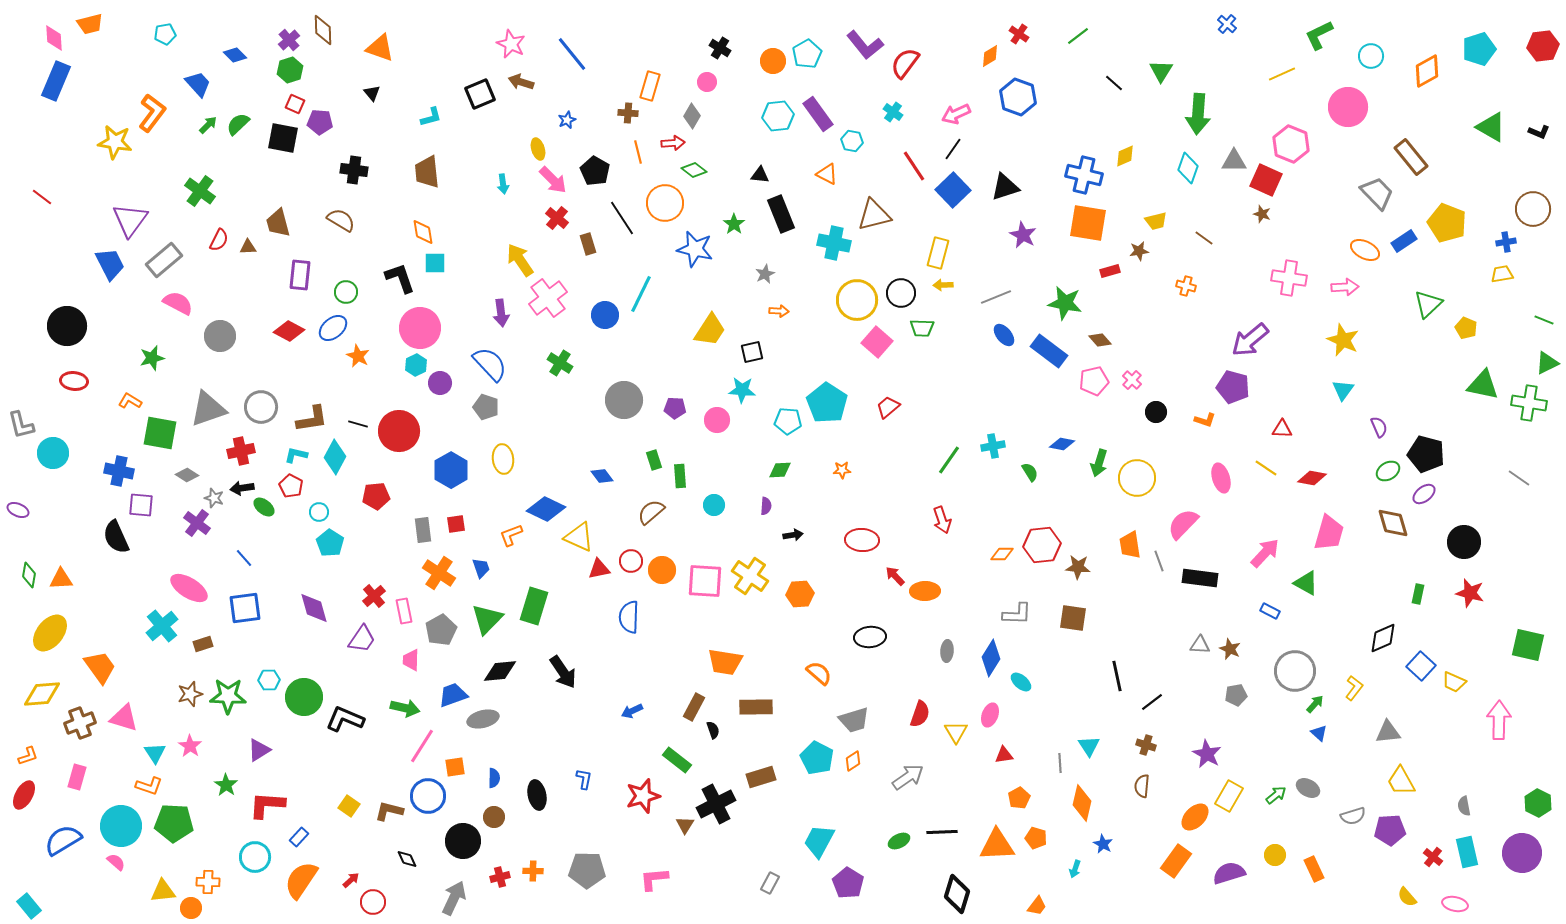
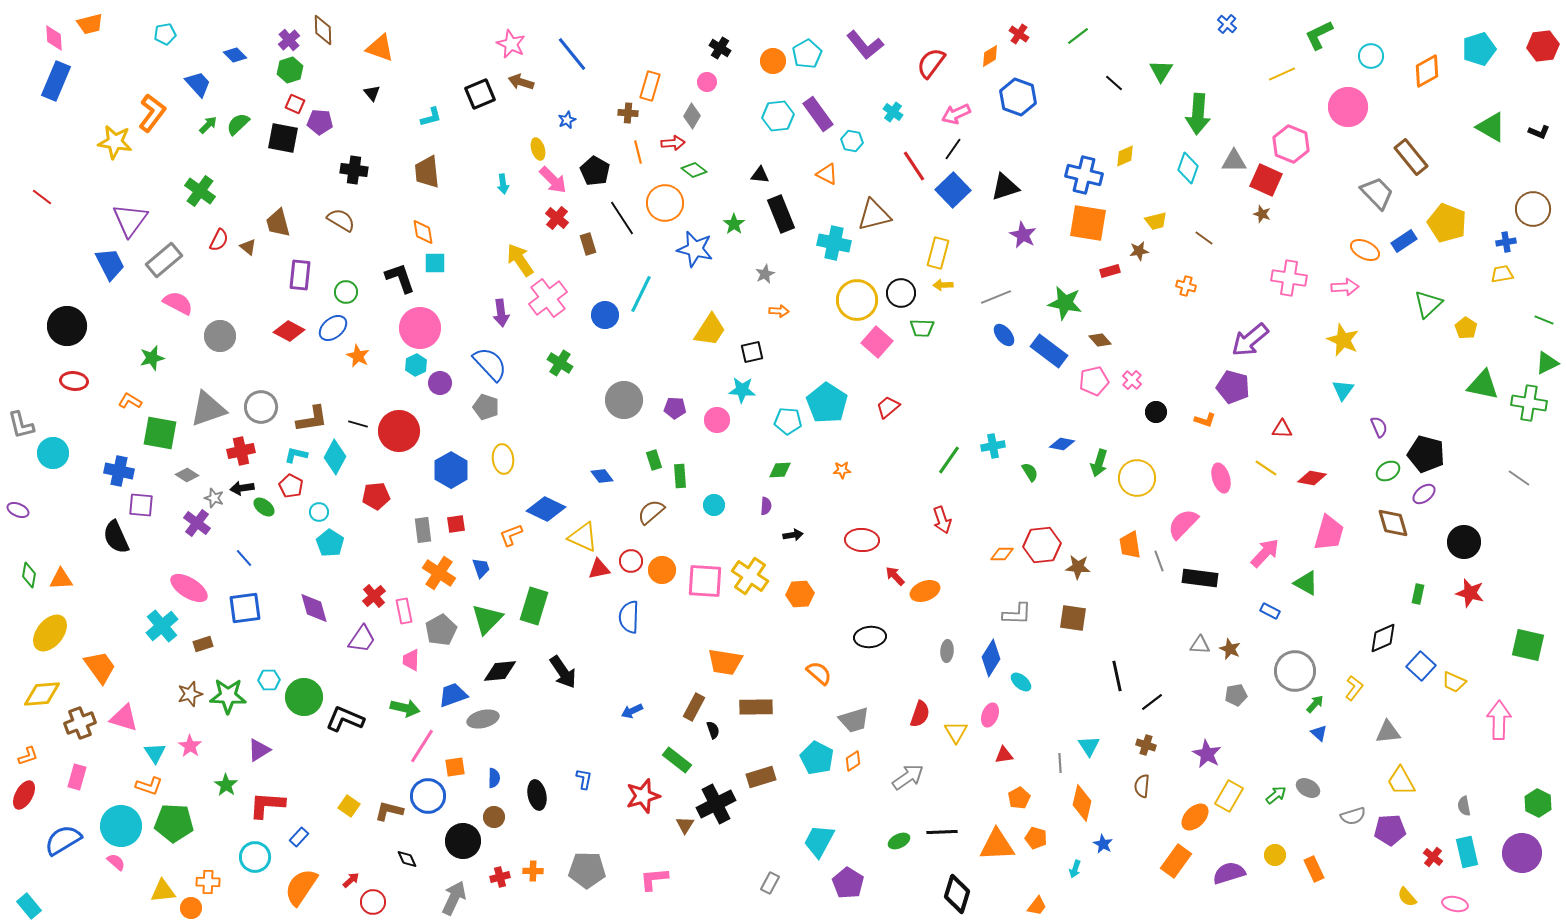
red semicircle at (905, 63): moved 26 px right
brown triangle at (248, 247): rotated 42 degrees clockwise
yellow pentagon at (1466, 328): rotated 10 degrees clockwise
yellow triangle at (579, 537): moved 4 px right
orange ellipse at (925, 591): rotated 20 degrees counterclockwise
orange semicircle at (301, 880): moved 7 px down
